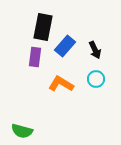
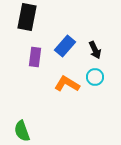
black rectangle: moved 16 px left, 10 px up
cyan circle: moved 1 px left, 2 px up
orange L-shape: moved 6 px right
green semicircle: rotated 55 degrees clockwise
